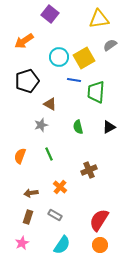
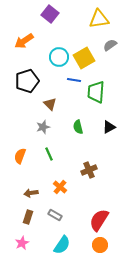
brown triangle: rotated 16 degrees clockwise
gray star: moved 2 px right, 2 px down
